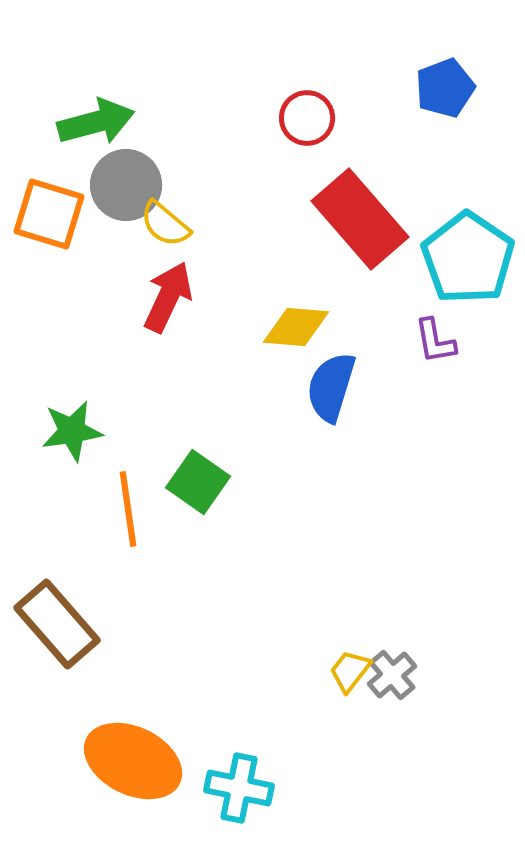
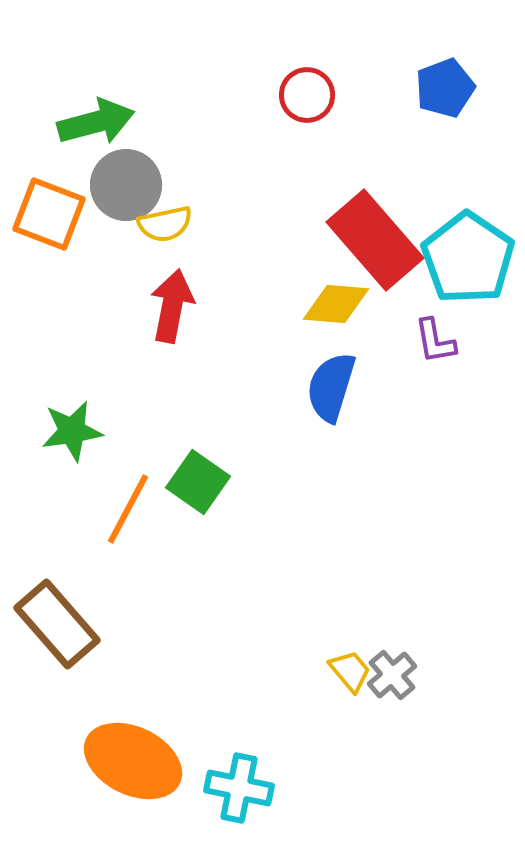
red circle: moved 23 px up
orange square: rotated 4 degrees clockwise
red rectangle: moved 15 px right, 21 px down
yellow semicircle: rotated 52 degrees counterclockwise
red arrow: moved 4 px right, 9 px down; rotated 14 degrees counterclockwise
yellow diamond: moved 40 px right, 23 px up
orange line: rotated 36 degrees clockwise
yellow trapezoid: rotated 102 degrees clockwise
